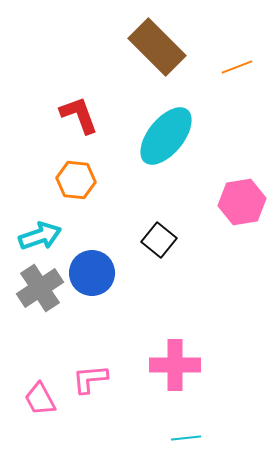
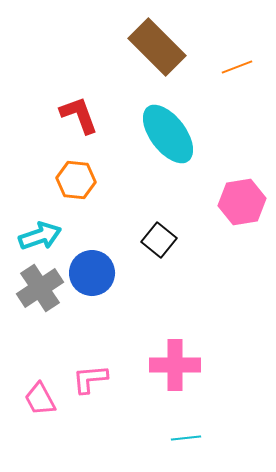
cyan ellipse: moved 2 px right, 2 px up; rotated 76 degrees counterclockwise
